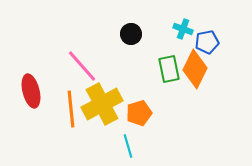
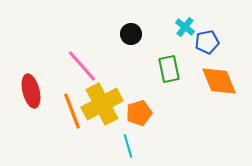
cyan cross: moved 2 px right, 2 px up; rotated 18 degrees clockwise
orange diamond: moved 24 px right, 12 px down; rotated 48 degrees counterclockwise
orange line: moved 1 px right, 2 px down; rotated 15 degrees counterclockwise
